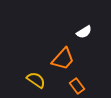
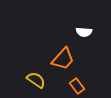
white semicircle: rotated 35 degrees clockwise
